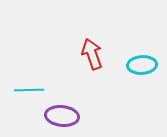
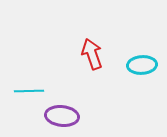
cyan line: moved 1 px down
